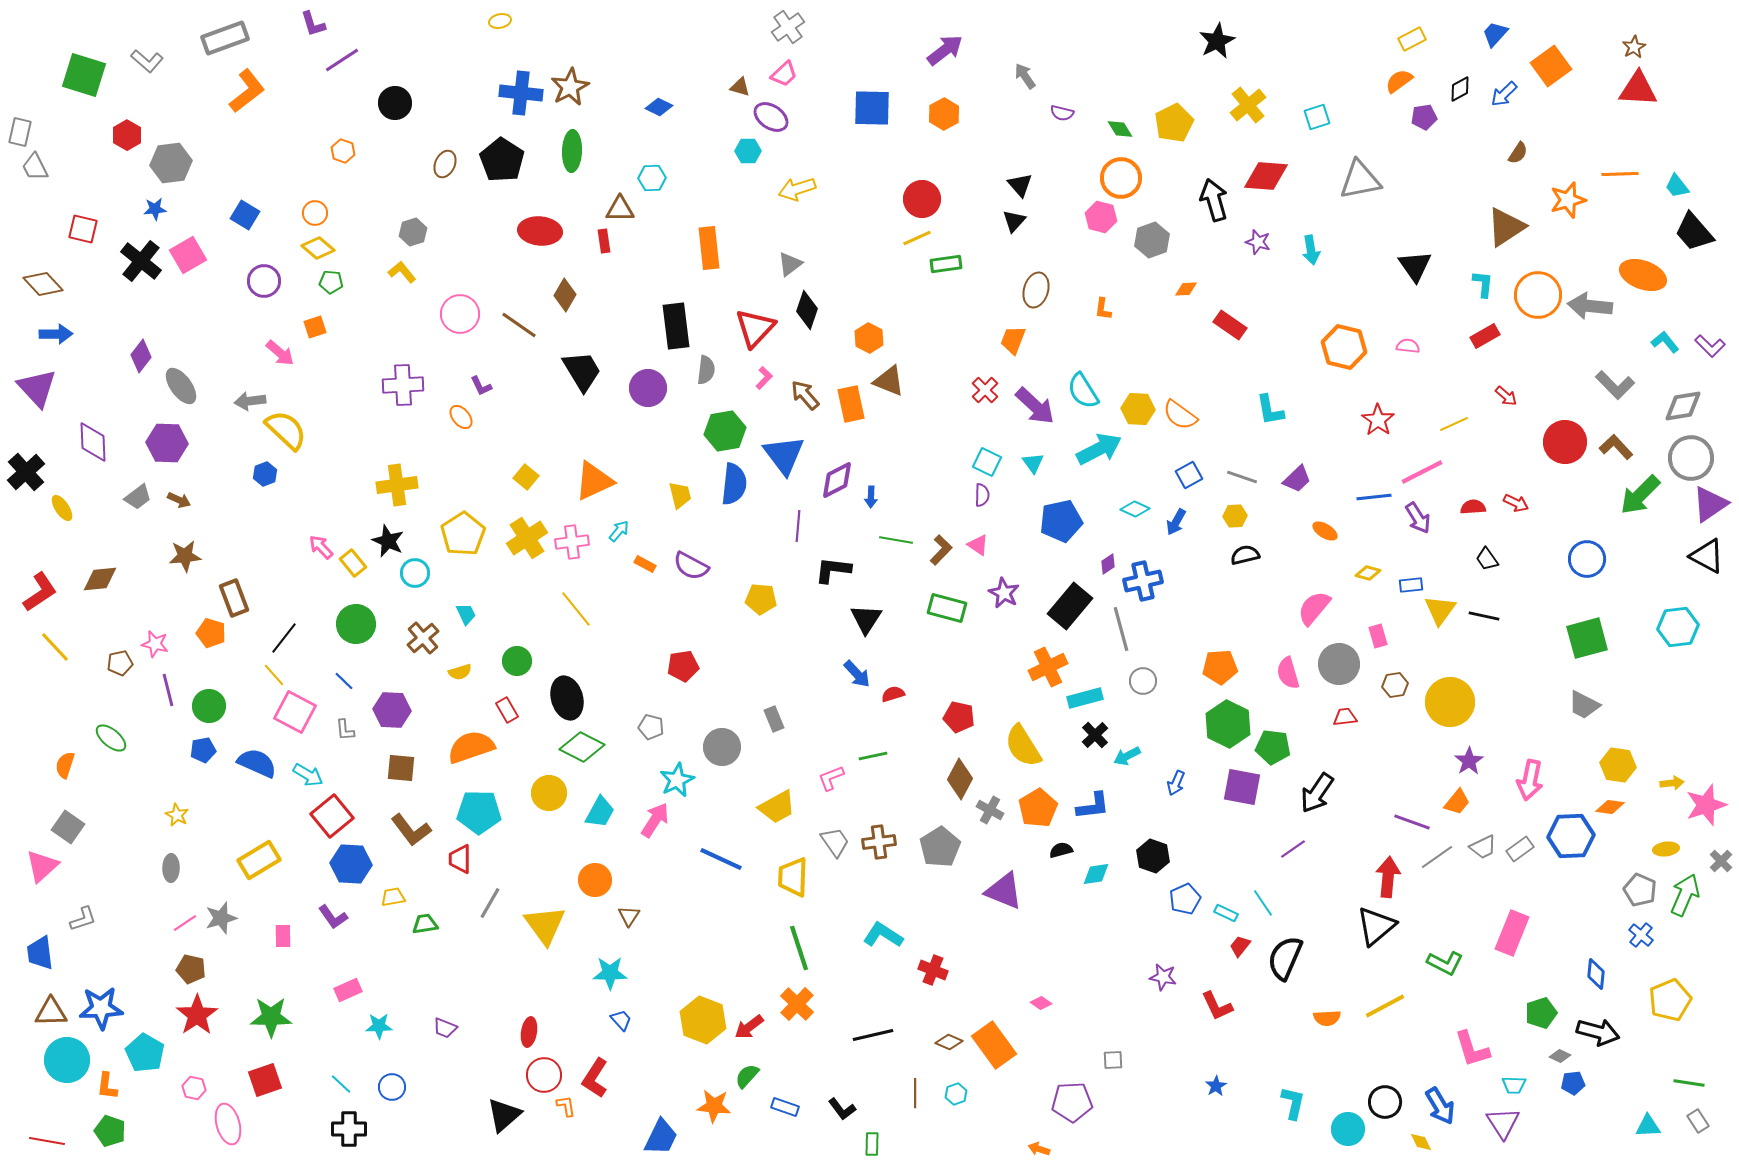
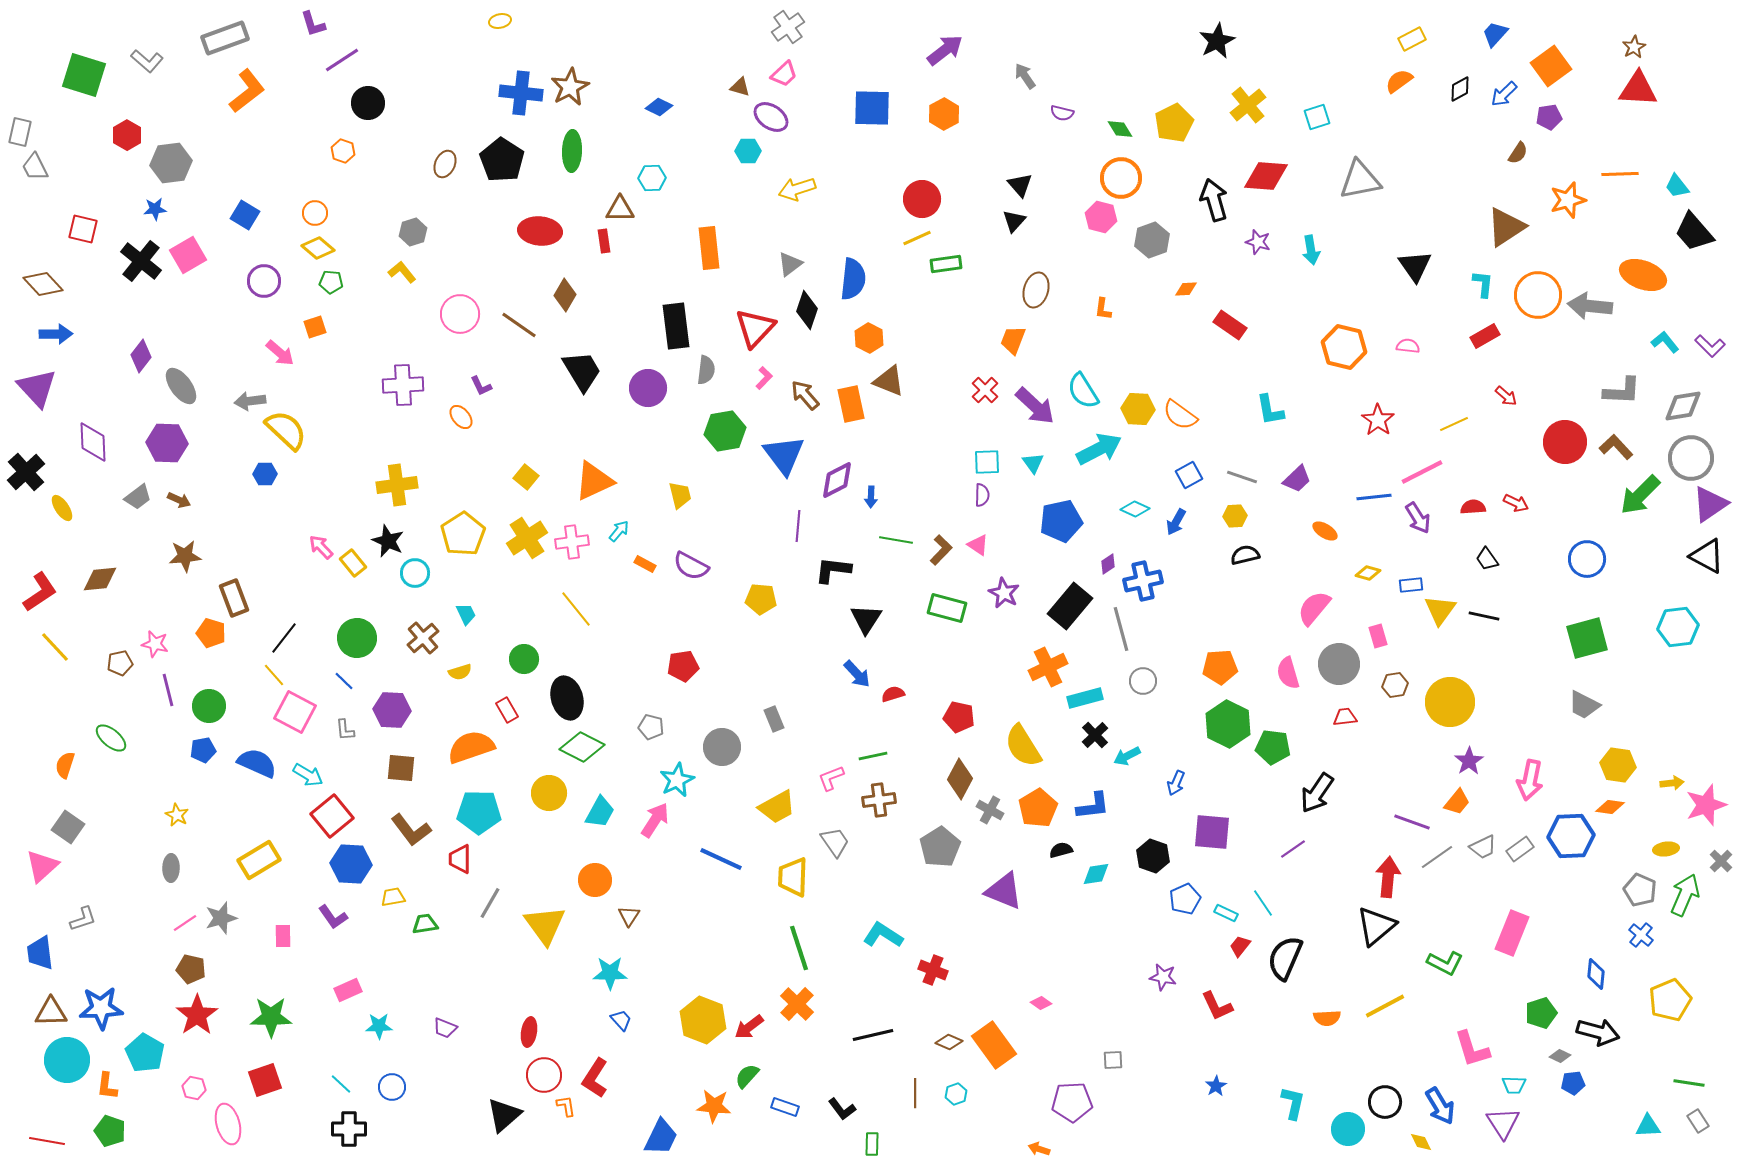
black circle at (395, 103): moved 27 px left
purple pentagon at (1424, 117): moved 125 px right
gray L-shape at (1615, 385): moved 7 px right, 6 px down; rotated 42 degrees counterclockwise
cyan square at (987, 462): rotated 28 degrees counterclockwise
blue hexagon at (265, 474): rotated 20 degrees clockwise
blue semicircle at (734, 484): moved 119 px right, 205 px up
green circle at (356, 624): moved 1 px right, 14 px down
green circle at (517, 661): moved 7 px right, 2 px up
purple square at (1242, 787): moved 30 px left, 45 px down; rotated 6 degrees counterclockwise
brown cross at (879, 842): moved 42 px up
